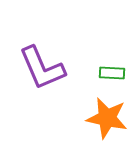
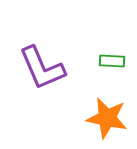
green rectangle: moved 12 px up
